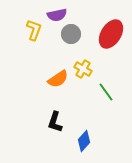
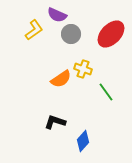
purple semicircle: rotated 36 degrees clockwise
yellow L-shape: rotated 35 degrees clockwise
red ellipse: rotated 12 degrees clockwise
yellow cross: rotated 12 degrees counterclockwise
orange semicircle: moved 3 px right
black L-shape: rotated 90 degrees clockwise
blue diamond: moved 1 px left
